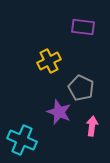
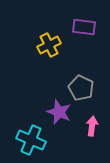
purple rectangle: moved 1 px right
yellow cross: moved 16 px up
cyan cross: moved 9 px right
